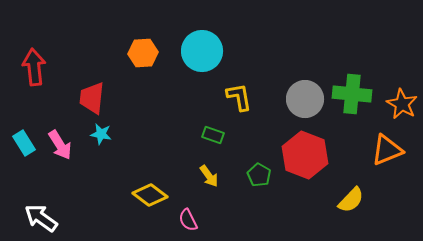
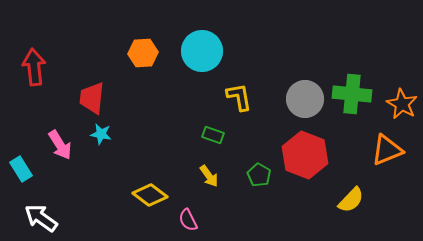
cyan rectangle: moved 3 px left, 26 px down
